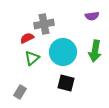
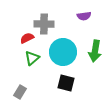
purple semicircle: moved 8 px left
gray cross: rotated 12 degrees clockwise
